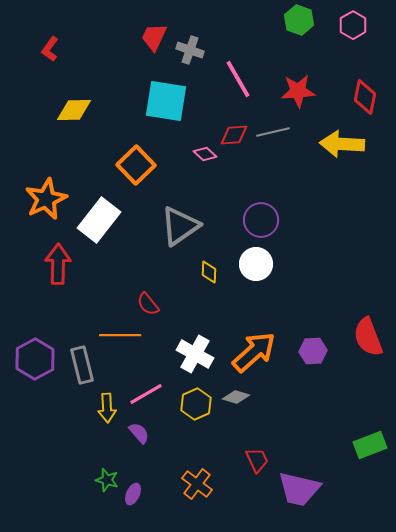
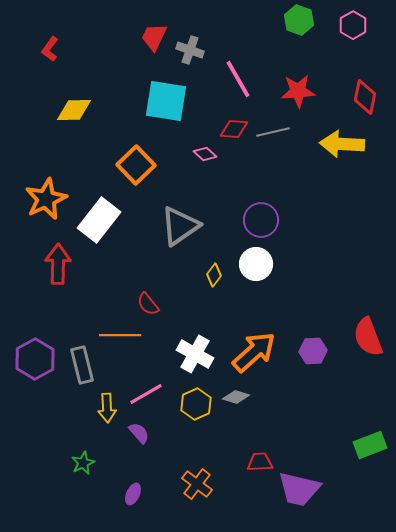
red diamond at (234, 135): moved 6 px up; rotated 8 degrees clockwise
yellow diamond at (209, 272): moved 5 px right, 3 px down; rotated 35 degrees clockwise
red trapezoid at (257, 460): moved 3 px right, 2 px down; rotated 68 degrees counterclockwise
green star at (107, 480): moved 24 px left, 17 px up; rotated 30 degrees clockwise
